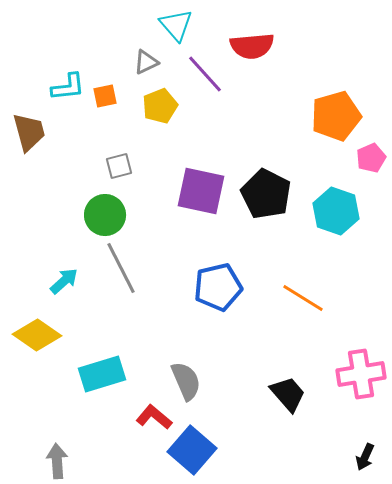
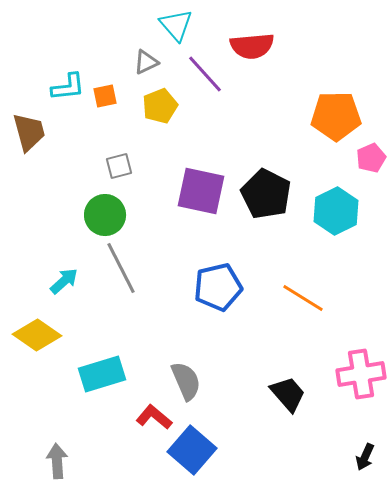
orange pentagon: rotated 15 degrees clockwise
cyan hexagon: rotated 15 degrees clockwise
